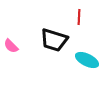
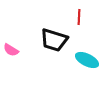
pink semicircle: moved 4 px down; rotated 14 degrees counterclockwise
